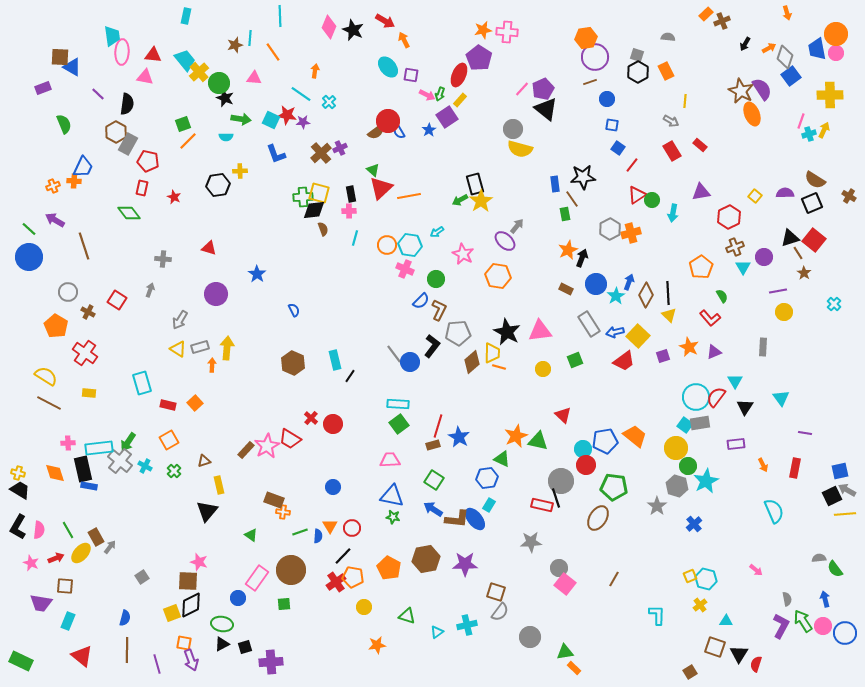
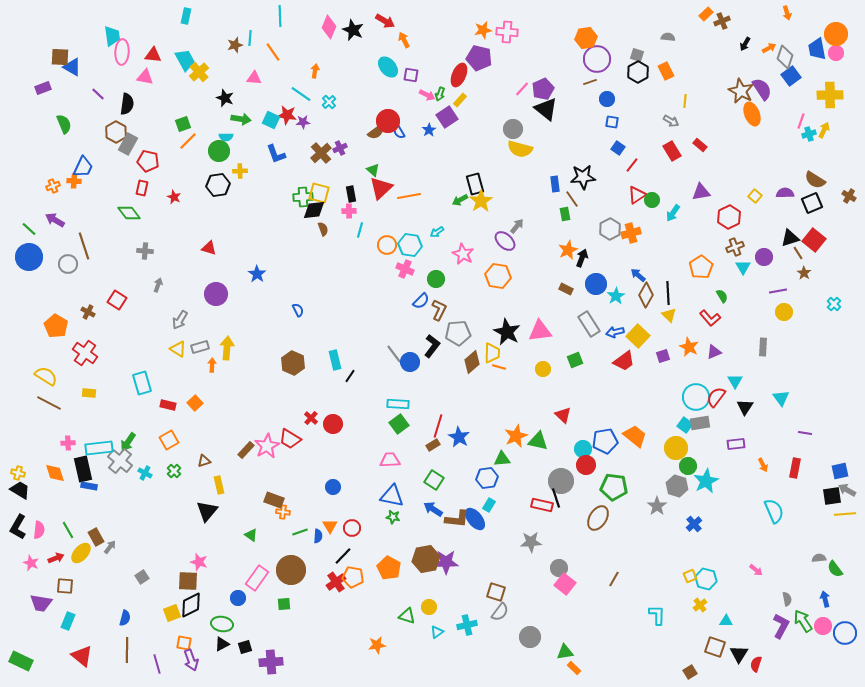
purple circle at (595, 57): moved 2 px right, 2 px down
purple pentagon at (479, 58): rotated 20 degrees counterclockwise
cyan trapezoid at (185, 60): rotated 10 degrees clockwise
green circle at (219, 83): moved 68 px down
blue square at (612, 125): moved 3 px up
cyan arrow at (673, 213): rotated 24 degrees clockwise
cyan line at (355, 238): moved 5 px right, 8 px up
gray cross at (163, 259): moved 18 px left, 8 px up
blue arrow at (629, 282): moved 9 px right, 7 px up; rotated 70 degrees counterclockwise
gray arrow at (150, 290): moved 8 px right, 5 px up
gray circle at (68, 292): moved 28 px up
blue semicircle at (294, 310): moved 4 px right
brown rectangle at (433, 445): rotated 16 degrees counterclockwise
green triangle at (502, 459): rotated 30 degrees counterclockwise
cyan cross at (145, 466): moved 7 px down
black square at (832, 496): rotated 18 degrees clockwise
purple star at (465, 564): moved 19 px left, 2 px up
yellow circle at (364, 607): moved 65 px right
